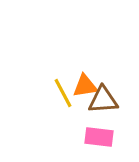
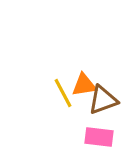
orange triangle: moved 1 px left, 1 px up
brown triangle: rotated 16 degrees counterclockwise
